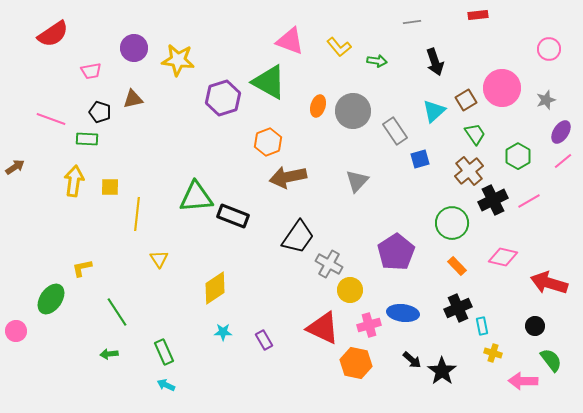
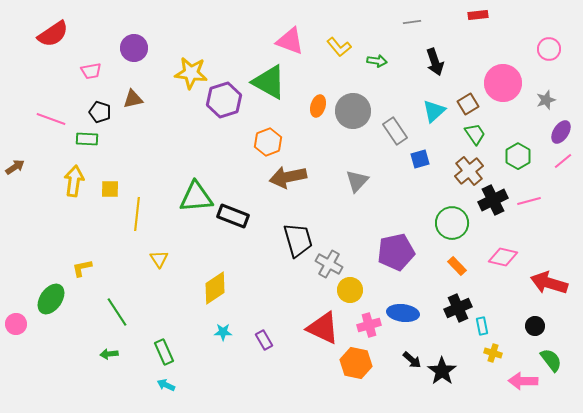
yellow star at (178, 60): moved 13 px right, 13 px down
pink circle at (502, 88): moved 1 px right, 5 px up
purple hexagon at (223, 98): moved 1 px right, 2 px down
brown square at (466, 100): moved 2 px right, 4 px down
yellow square at (110, 187): moved 2 px down
pink line at (529, 201): rotated 15 degrees clockwise
black trapezoid at (298, 237): moved 3 px down; rotated 51 degrees counterclockwise
purple pentagon at (396, 252): rotated 21 degrees clockwise
pink circle at (16, 331): moved 7 px up
